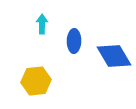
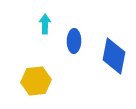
cyan arrow: moved 3 px right
blue diamond: rotated 42 degrees clockwise
